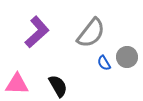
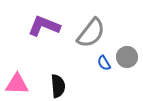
purple L-shape: moved 7 px right, 6 px up; rotated 116 degrees counterclockwise
black semicircle: rotated 25 degrees clockwise
